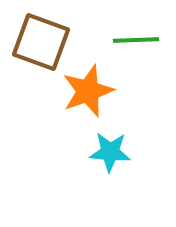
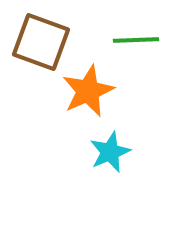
orange star: rotated 4 degrees counterclockwise
cyan star: rotated 27 degrees counterclockwise
